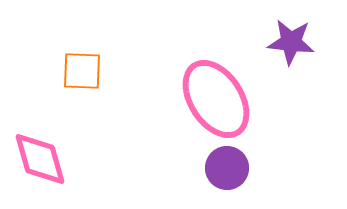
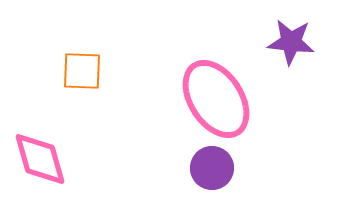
purple circle: moved 15 px left
